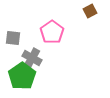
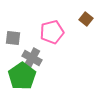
brown square: moved 4 px left, 8 px down; rotated 24 degrees counterclockwise
pink pentagon: rotated 20 degrees clockwise
